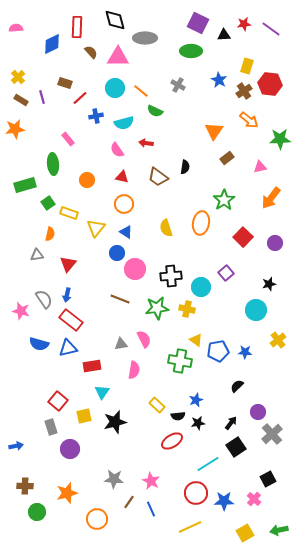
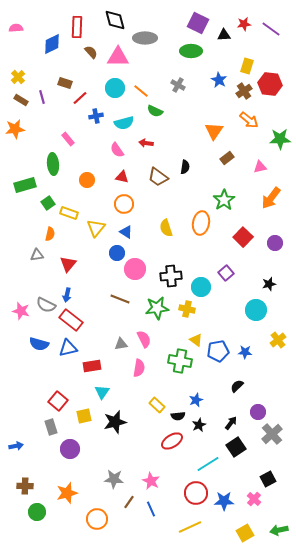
gray semicircle at (44, 299): moved 2 px right, 6 px down; rotated 150 degrees clockwise
pink semicircle at (134, 370): moved 5 px right, 2 px up
black star at (198, 423): moved 1 px right, 2 px down; rotated 16 degrees counterclockwise
